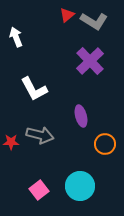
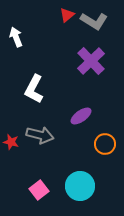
purple cross: moved 1 px right
white L-shape: rotated 56 degrees clockwise
purple ellipse: rotated 70 degrees clockwise
red star: rotated 14 degrees clockwise
